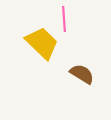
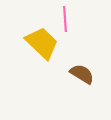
pink line: moved 1 px right
